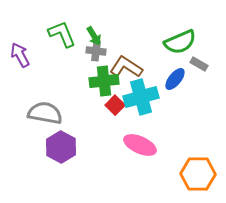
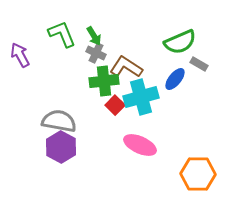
gray cross: moved 2 px down; rotated 18 degrees clockwise
gray semicircle: moved 14 px right, 8 px down
